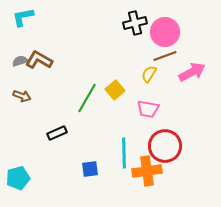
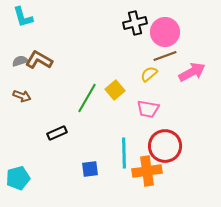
cyan L-shape: rotated 95 degrees counterclockwise
yellow semicircle: rotated 18 degrees clockwise
